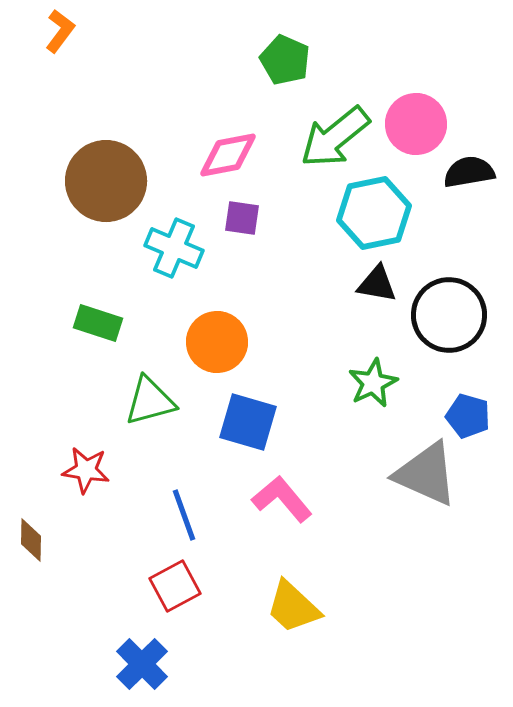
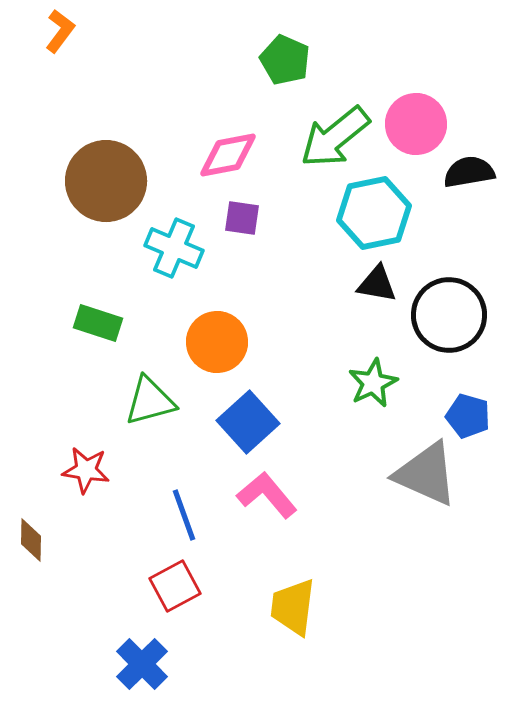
blue square: rotated 32 degrees clockwise
pink L-shape: moved 15 px left, 4 px up
yellow trapezoid: rotated 54 degrees clockwise
